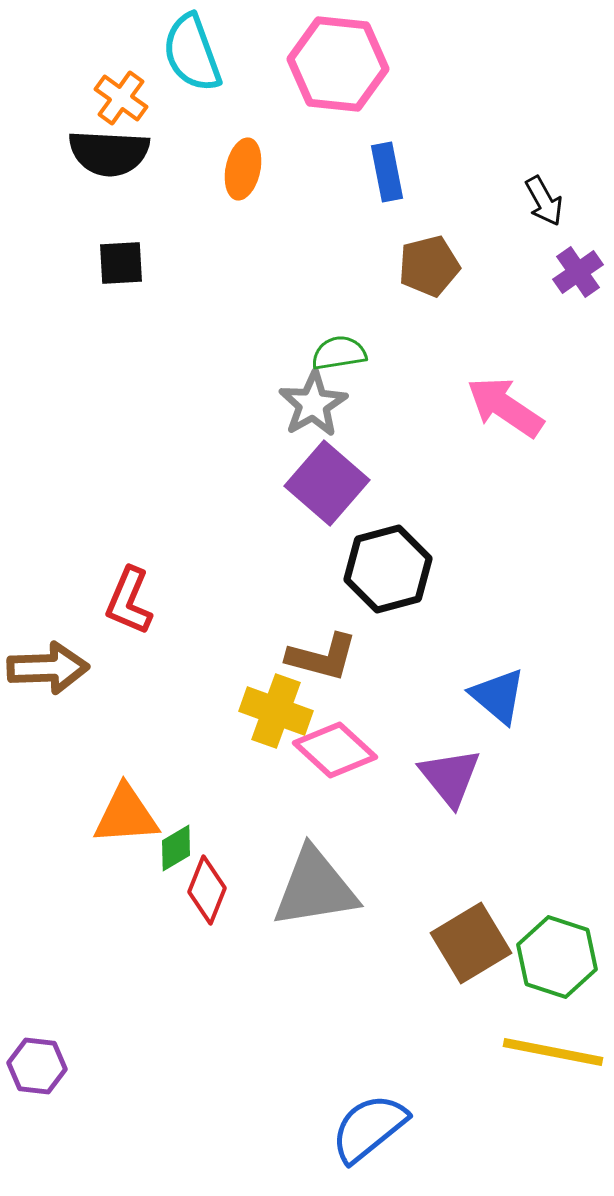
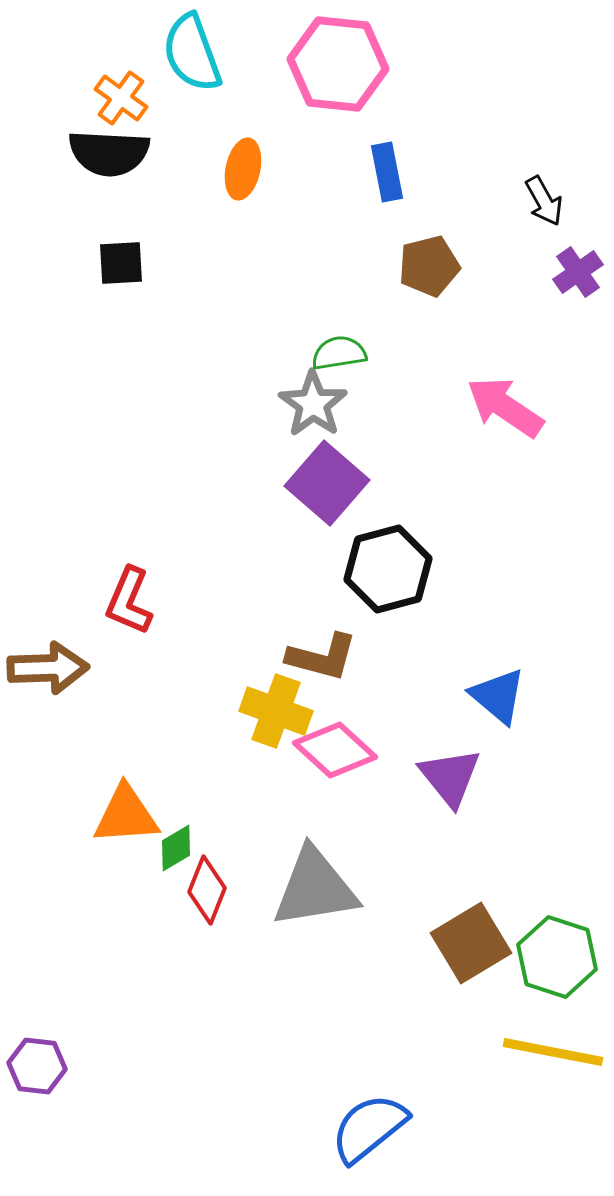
gray star: rotated 6 degrees counterclockwise
